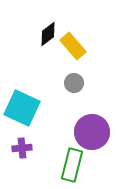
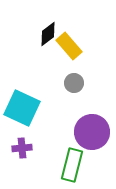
yellow rectangle: moved 4 px left
